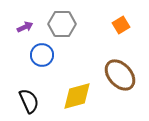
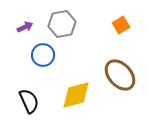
gray hexagon: rotated 12 degrees counterclockwise
blue circle: moved 1 px right
yellow diamond: moved 1 px left, 1 px up
